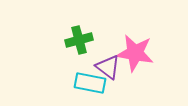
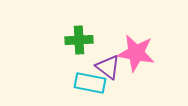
green cross: rotated 12 degrees clockwise
pink star: moved 1 px right
